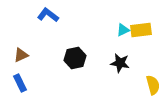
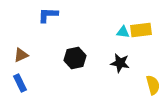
blue L-shape: rotated 35 degrees counterclockwise
cyan triangle: moved 2 px down; rotated 32 degrees clockwise
